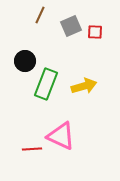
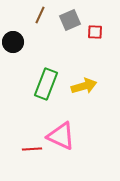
gray square: moved 1 px left, 6 px up
black circle: moved 12 px left, 19 px up
